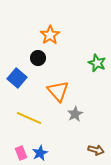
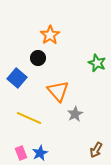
brown arrow: rotated 105 degrees clockwise
